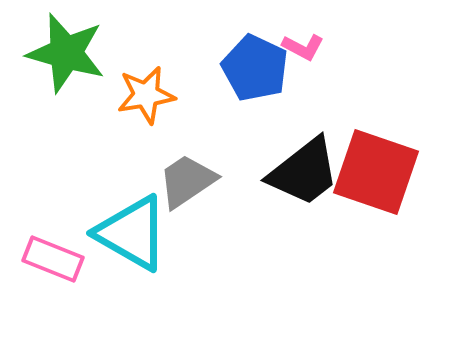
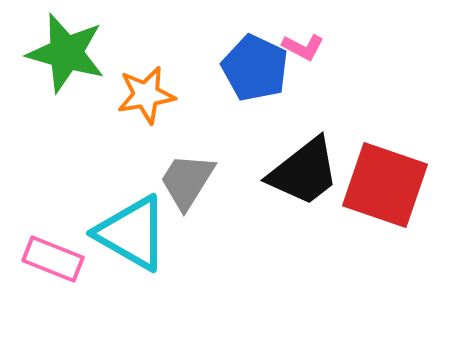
red square: moved 9 px right, 13 px down
gray trapezoid: rotated 24 degrees counterclockwise
